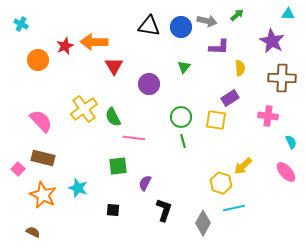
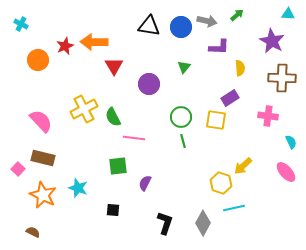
yellow cross: rotated 8 degrees clockwise
black L-shape: moved 1 px right, 13 px down
